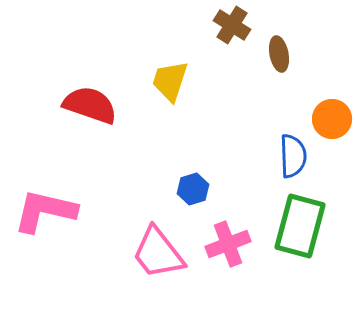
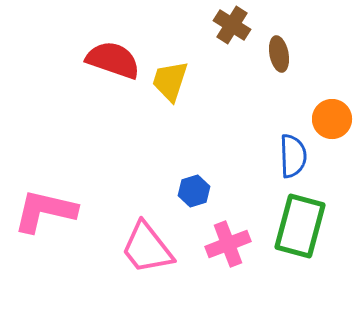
red semicircle: moved 23 px right, 45 px up
blue hexagon: moved 1 px right, 2 px down
pink trapezoid: moved 11 px left, 5 px up
